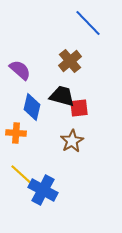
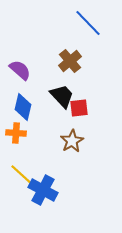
black trapezoid: rotated 32 degrees clockwise
blue diamond: moved 9 px left
